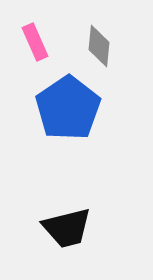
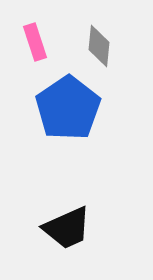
pink rectangle: rotated 6 degrees clockwise
black trapezoid: rotated 10 degrees counterclockwise
